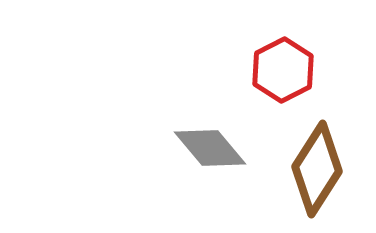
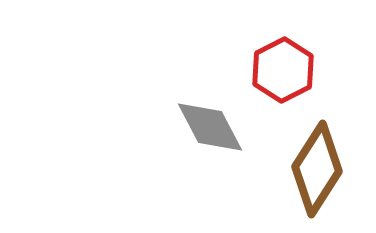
gray diamond: moved 21 px up; rotated 12 degrees clockwise
